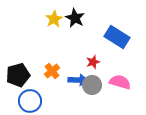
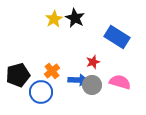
blue circle: moved 11 px right, 9 px up
